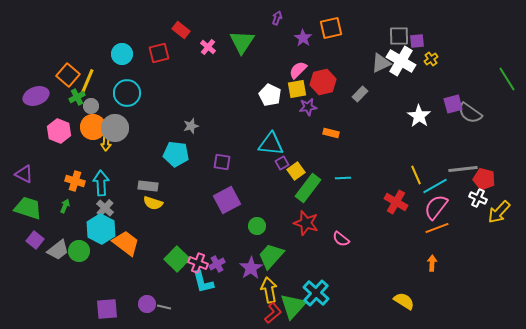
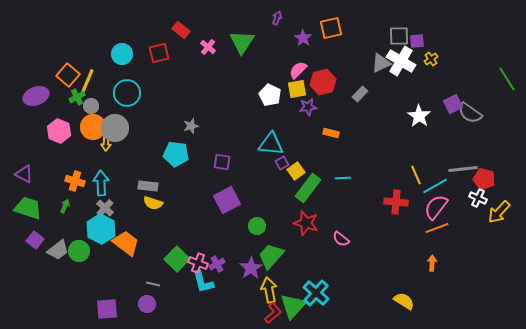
purple square at (453, 104): rotated 12 degrees counterclockwise
red cross at (396, 202): rotated 25 degrees counterclockwise
gray line at (164, 307): moved 11 px left, 23 px up
